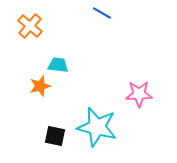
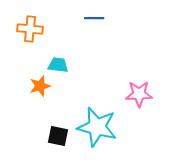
blue line: moved 8 px left, 5 px down; rotated 30 degrees counterclockwise
orange cross: moved 3 px down; rotated 35 degrees counterclockwise
black square: moved 3 px right
